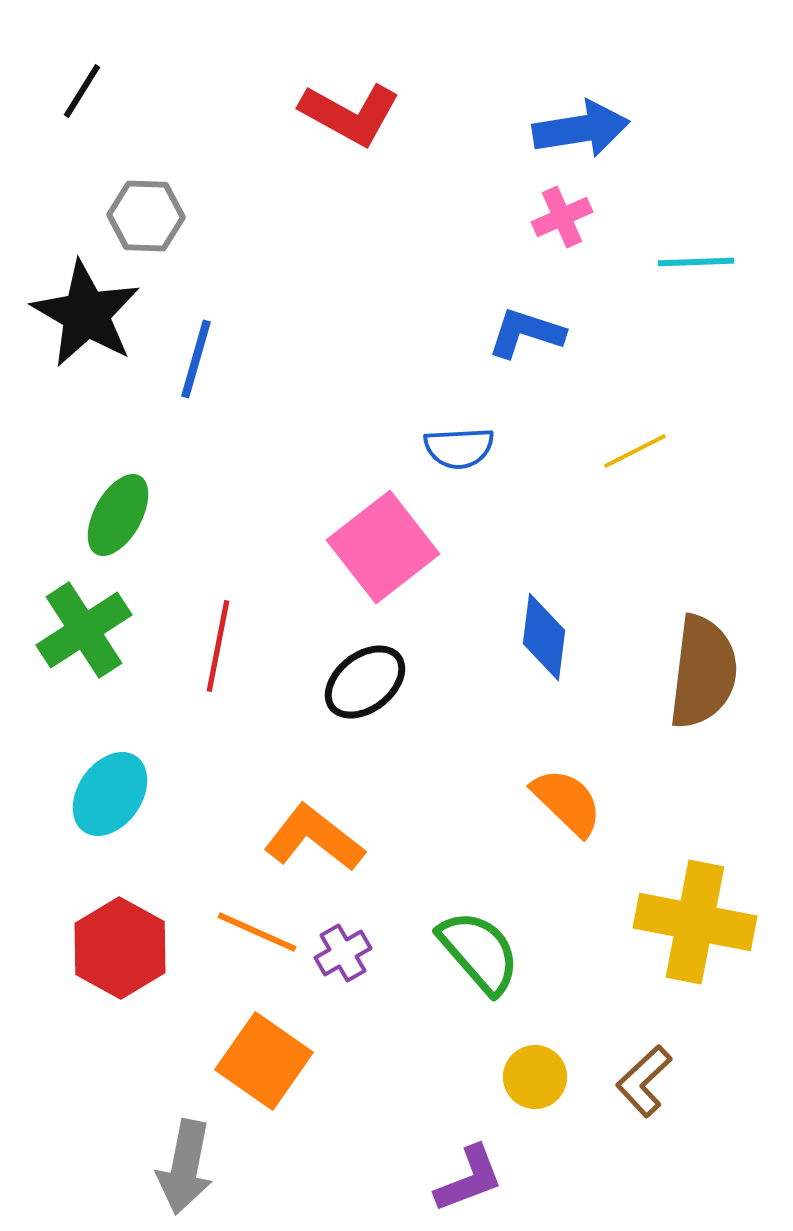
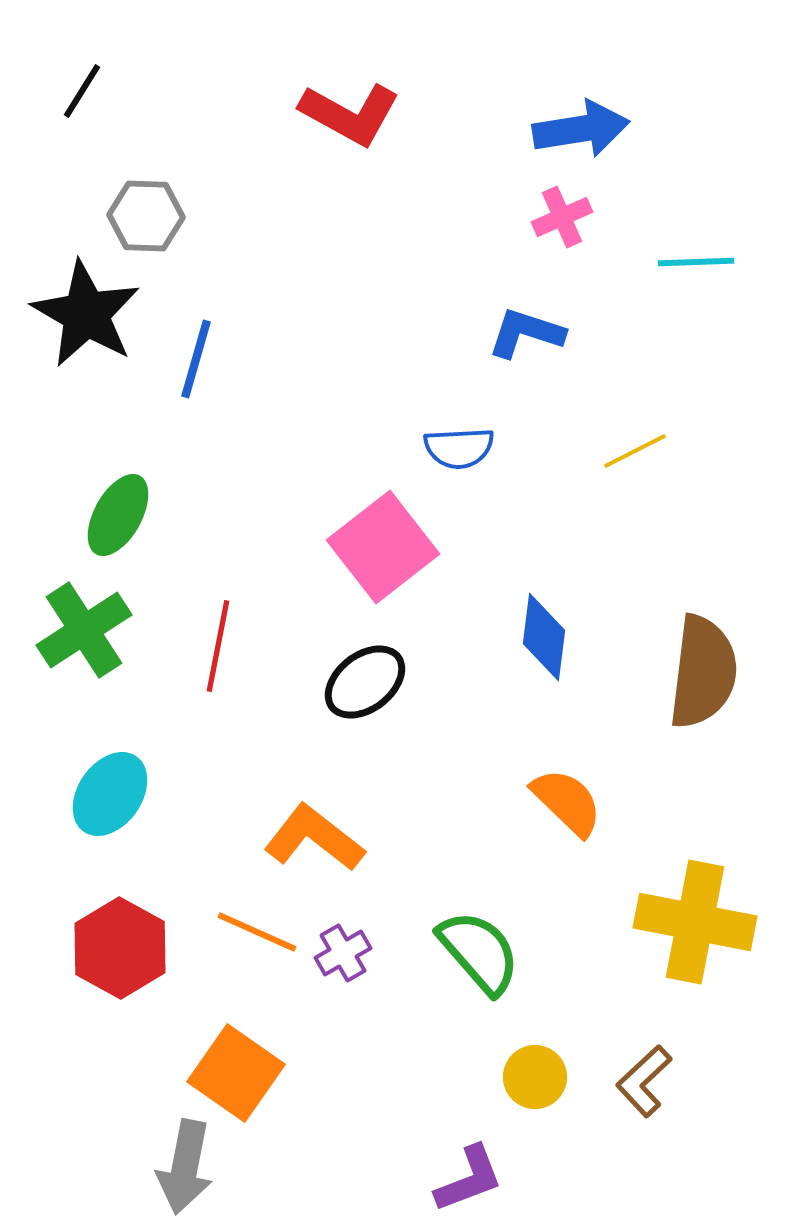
orange square: moved 28 px left, 12 px down
